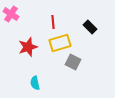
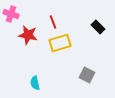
pink cross: rotated 14 degrees counterclockwise
red line: rotated 16 degrees counterclockwise
black rectangle: moved 8 px right
red star: moved 12 px up; rotated 30 degrees clockwise
gray square: moved 14 px right, 13 px down
